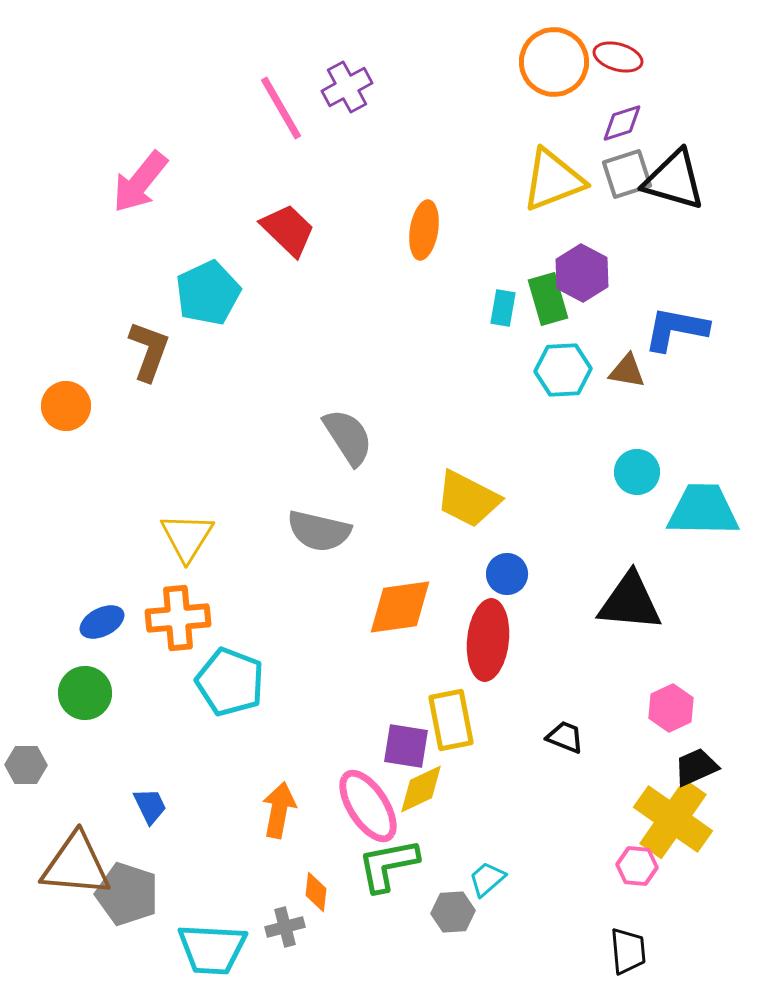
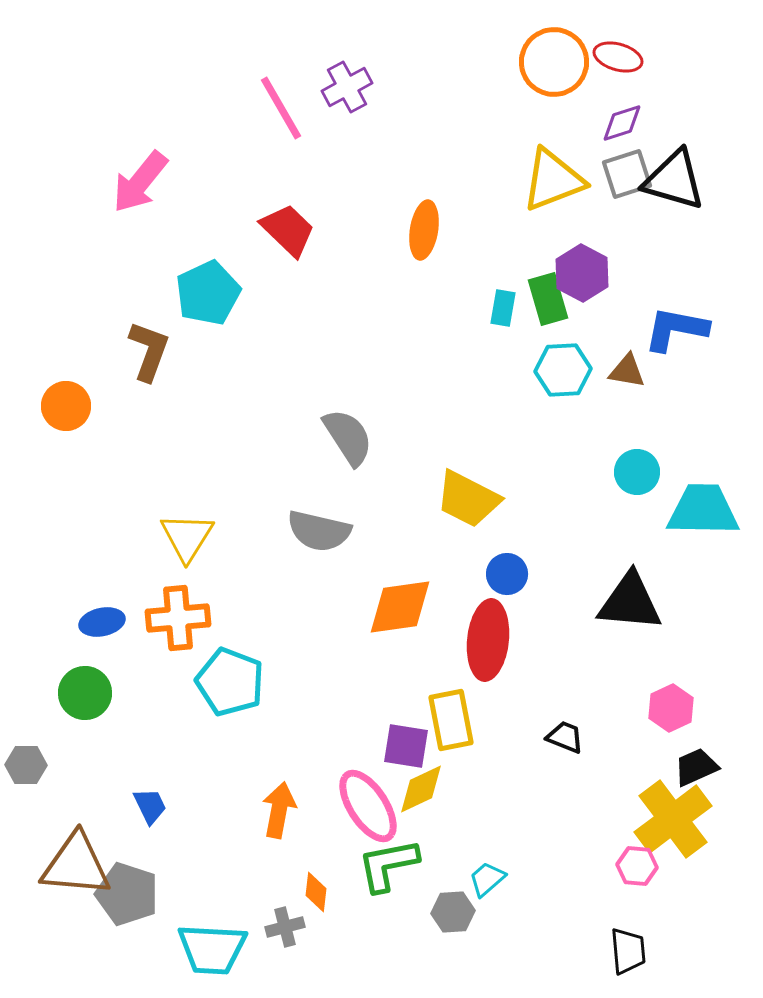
blue ellipse at (102, 622): rotated 15 degrees clockwise
yellow cross at (673, 819): rotated 18 degrees clockwise
